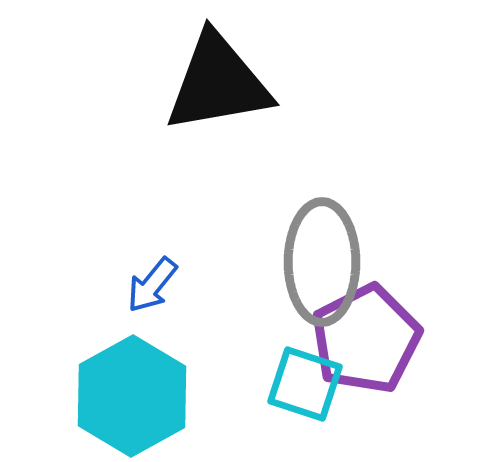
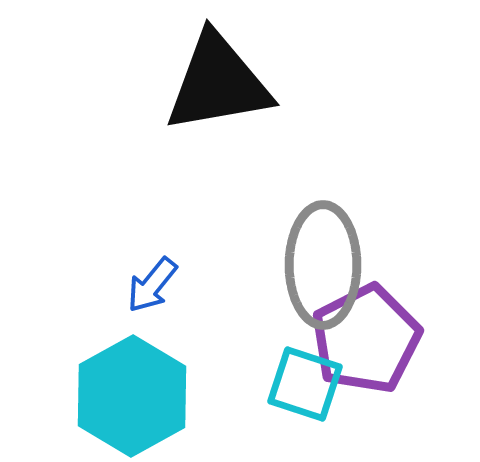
gray ellipse: moved 1 px right, 3 px down
